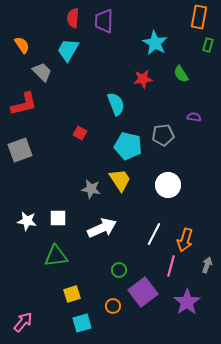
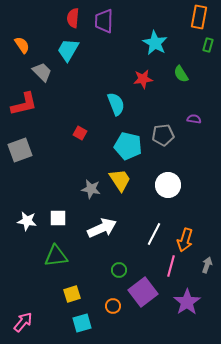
purple semicircle: moved 2 px down
